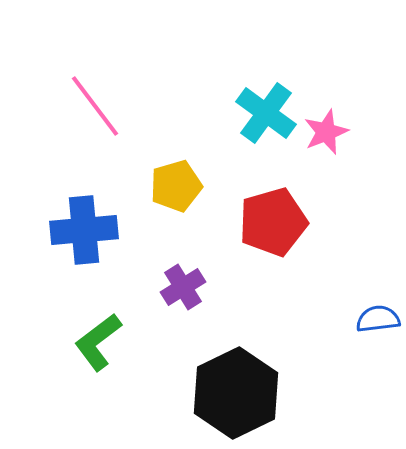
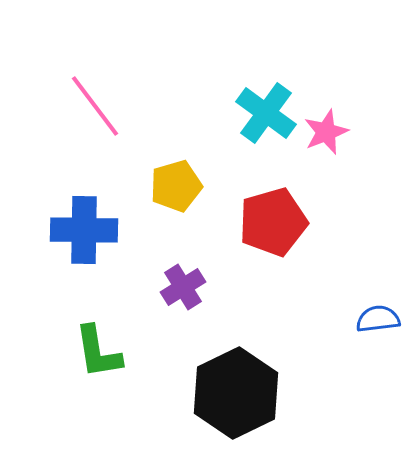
blue cross: rotated 6 degrees clockwise
green L-shape: moved 10 px down; rotated 62 degrees counterclockwise
